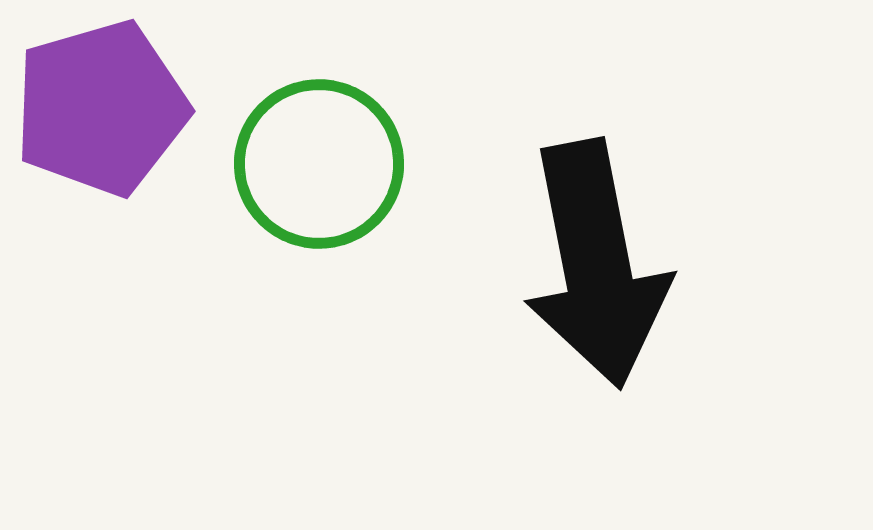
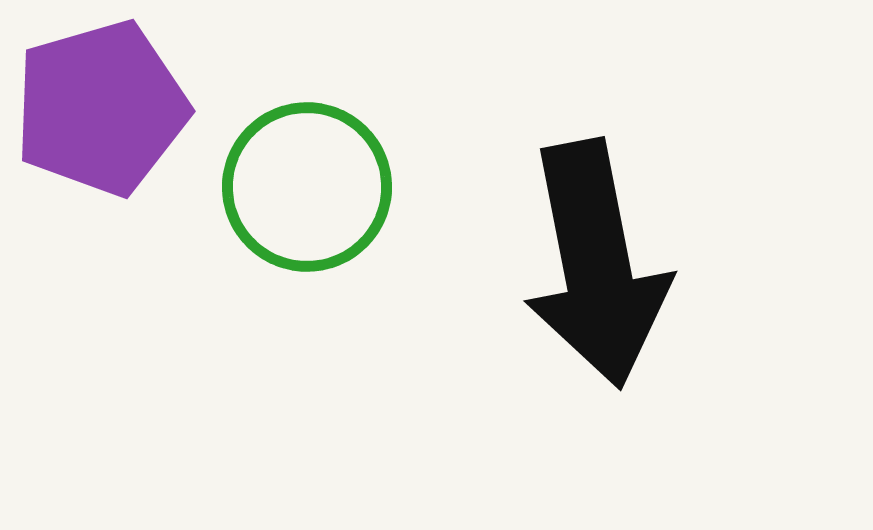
green circle: moved 12 px left, 23 px down
